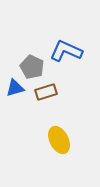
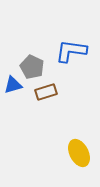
blue L-shape: moved 5 px right; rotated 16 degrees counterclockwise
blue triangle: moved 2 px left, 3 px up
yellow ellipse: moved 20 px right, 13 px down
